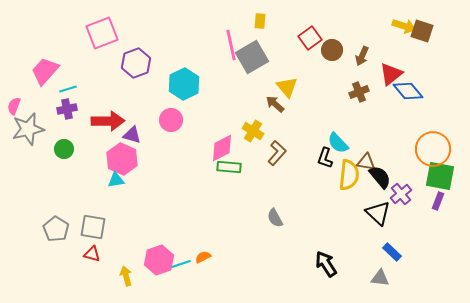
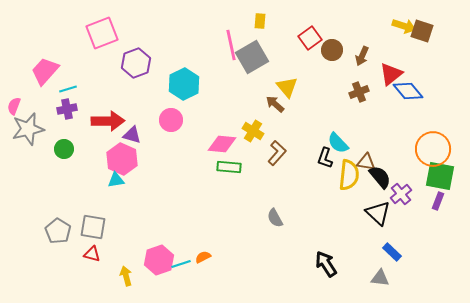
pink diamond at (222, 148): moved 4 px up; rotated 32 degrees clockwise
gray pentagon at (56, 229): moved 2 px right, 2 px down
